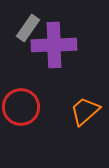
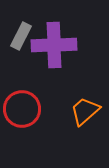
gray rectangle: moved 7 px left, 8 px down; rotated 8 degrees counterclockwise
red circle: moved 1 px right, 2 px down
